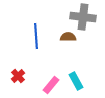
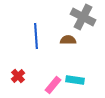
gray cross: rotated 20 degrees clockwise
brown semicircle: moved 3 px down
cyan rectangle: moved 1 px left, 1 px up; rotated 54 degrees counterclockwise
pink rectangle: moved 2 px right
